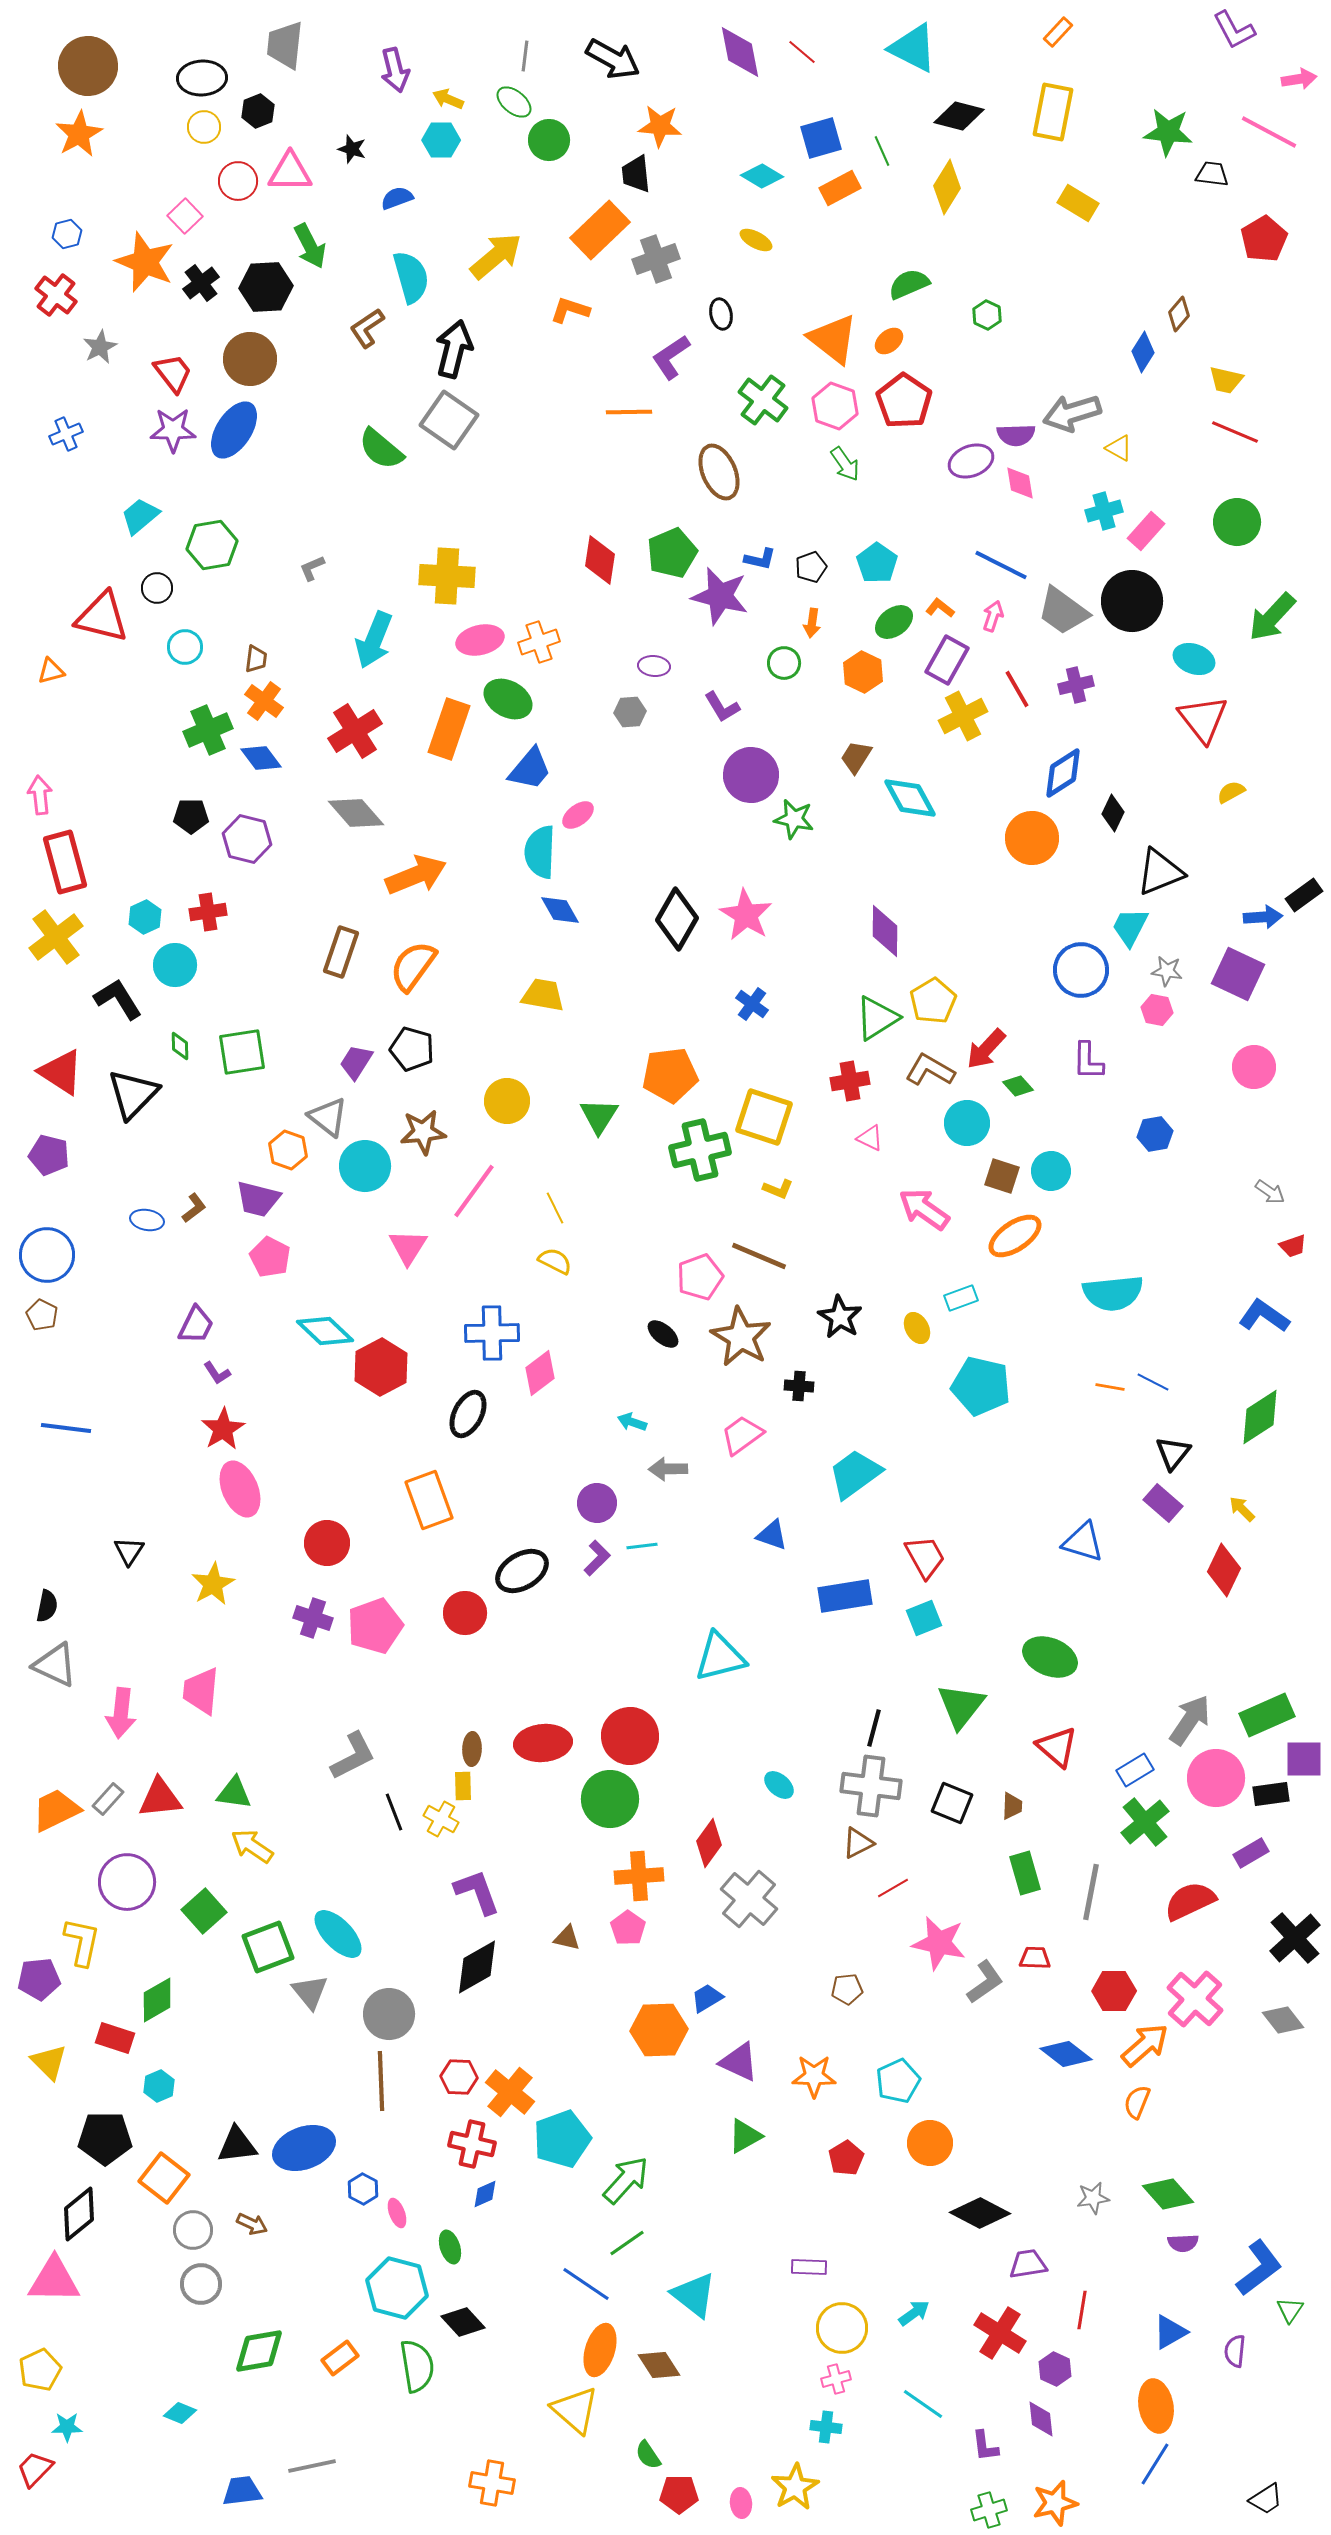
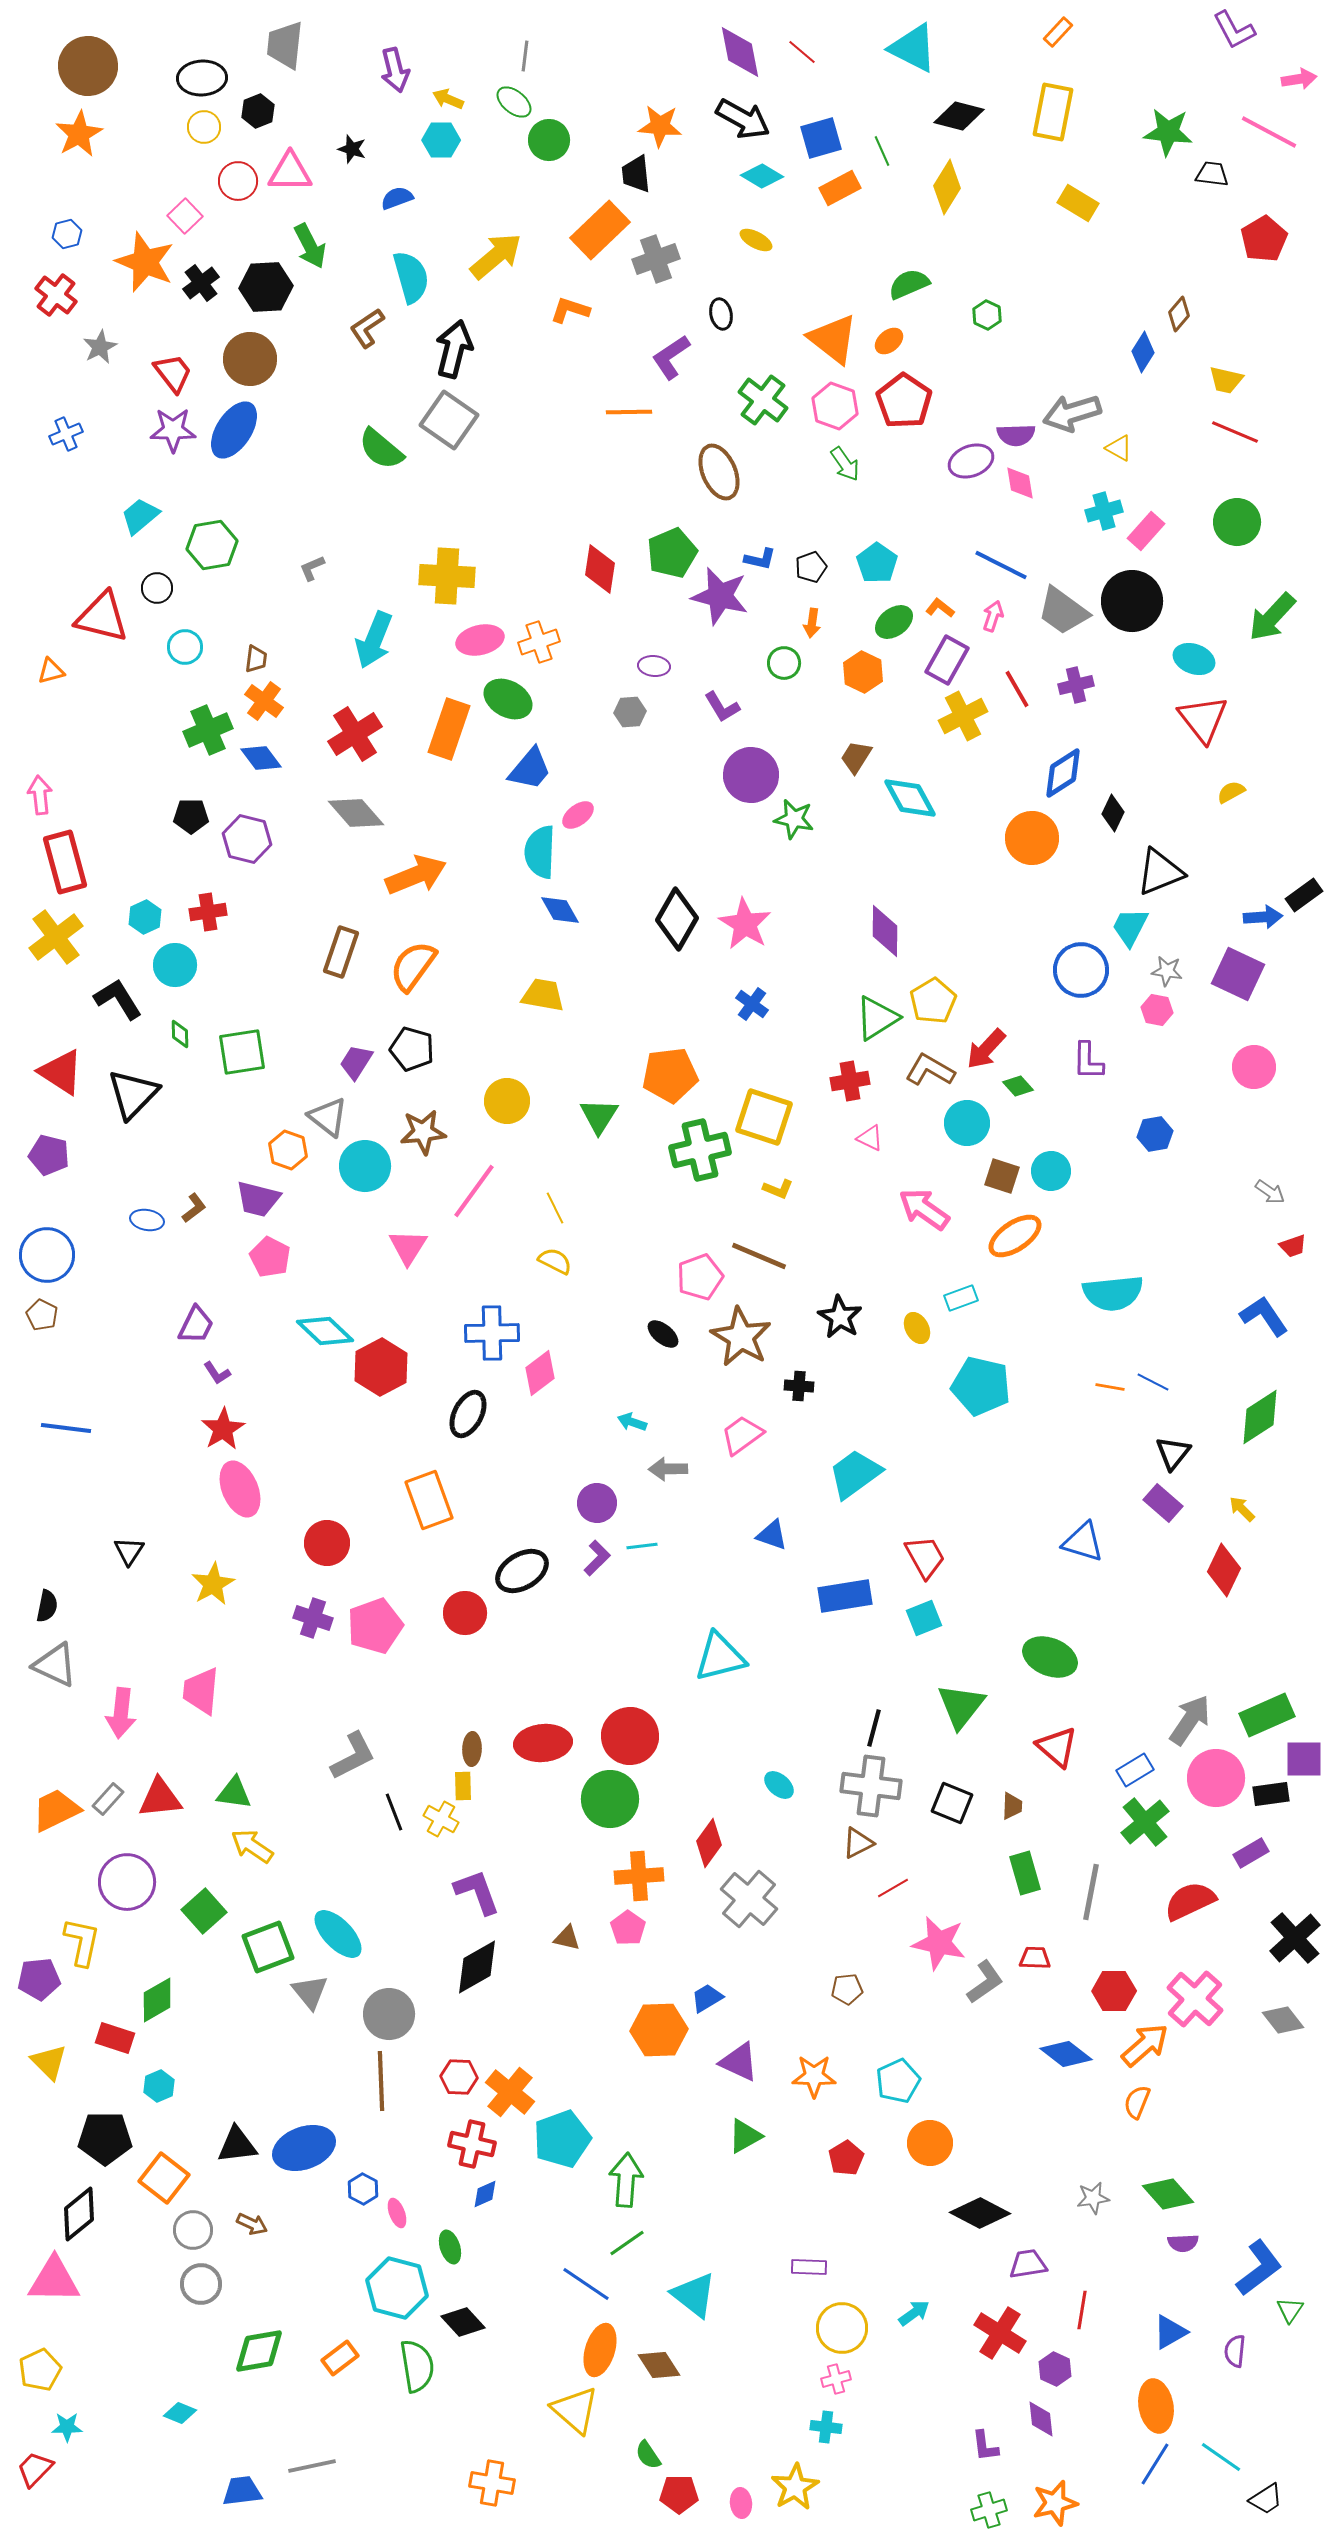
black arrow at (613, 59): moved 130 px right, 60 px down
red diamond at (600, 560): moved 9 px down
red cross at (355, 731): moved 3 px down
pink star at (746, 915): moved 1 px left, 9 px down
green diamond at (180, 1046): moved 12 px up
blue L-shape at (1264, 1316): rotated 21 degrees clockwise
green arrow at (626, 2180): rotated 38 degrees counterclockwise
cyan line at (923, 2404): moved 298 px right, 53 px down
